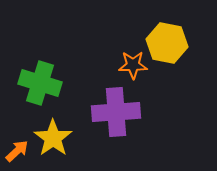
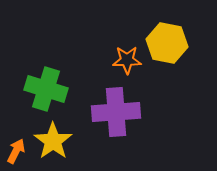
orange star: moved 6 px left, 5 px up
green cross: moved 6 px right, 6 px down
yellow star: moved 3 px down
orange arrow: moved 1 px left; rotated 20 degrees counterclockwise
